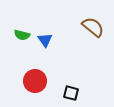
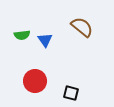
brown semicircle: moved 11 px left
green semicircle: rotated 21 degrees counterclockwise
